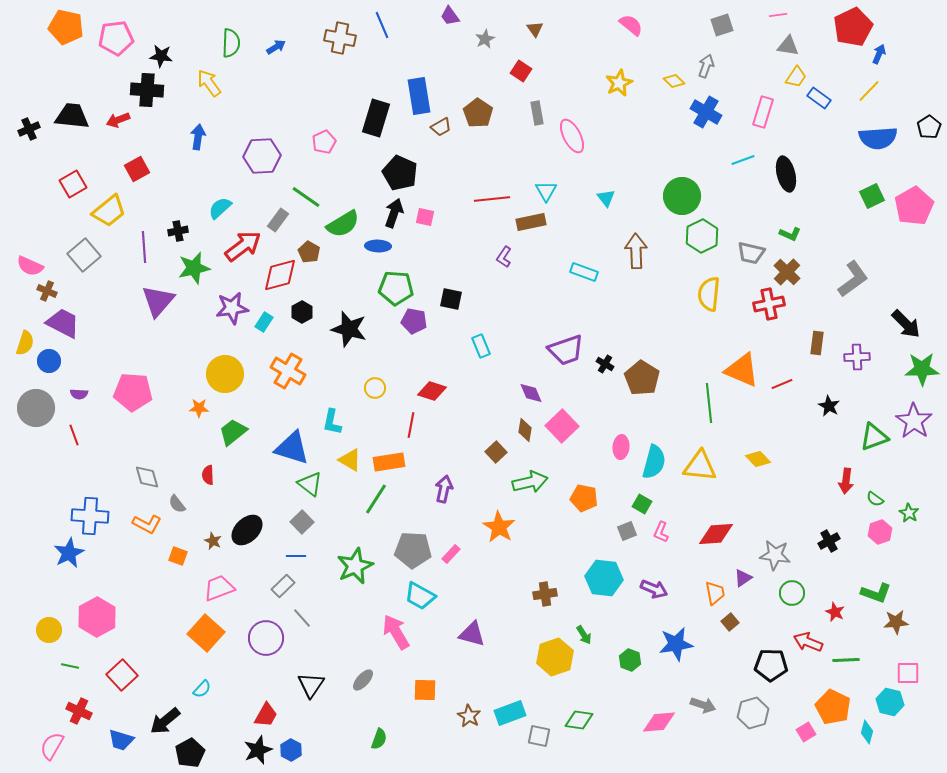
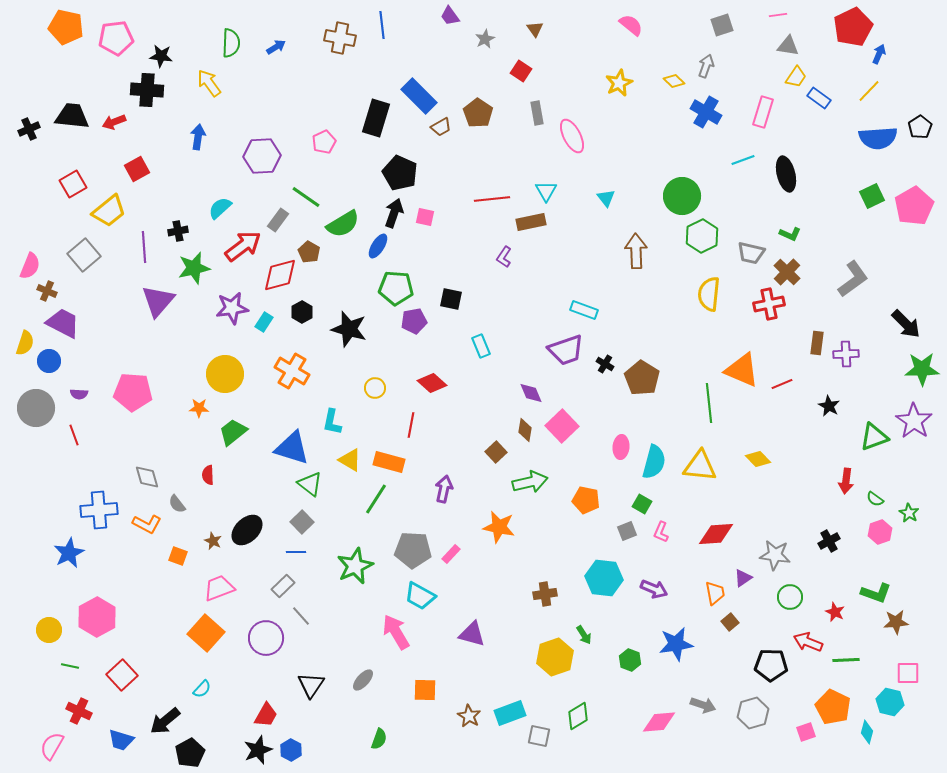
blue line at (382, 25): rotated 16 degrees clockwise
blue rectangle at (419, 96): rotated 36 degrees counterclockwise
red arrow at (118, 120): moved 4 px left, 2 px down
black pentagon at (929, 127): moved 9 px left
blue ellipse at (378, 246): rotated 60 degrees counterclockwise
pink semicircle at (30, 266): rotated 92 degrees counterclockwise
cyan rectangle at (584, 272): moved 38 px down
purple pentagon at (414, 321): rotated 20 degrees counterclockwise
purple cross at (857, 357): moved 11 px left, 3 px up
orange cross at (288, 371): moved 4 px right
red diamond at (432, 391): moved 8 px up; rotated 24 degrees clockwise
orange rectangle at (389, 462): rotated 24 degrees clockwise
orange pentagon at (584, 498): moved 2 px right, 2 px down
blue cross at (90, 516): moved 9 px right, 6 px up; rotated 9 degrees counterclockwise
orange star at (499, 527): rotated 20 degrees counterclockwise
blue line at (296, 556): moved 4 px up
green circle at (792, 593): moved 2 px left, 4 px down
gray line at (302, 618): moved 1 px left, 2 px up
green diamond at (579, 720): moved 1 px left, 4 px up; rotated 40 degrees counterclockwise
pink square at (806, 732): rotated 12 degrees clockwise
